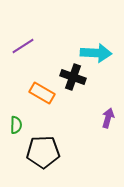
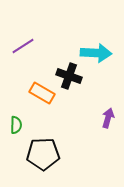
black cross: moved 4 px left, 1 px up
black pentagon: moved 2 px down
